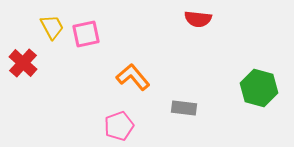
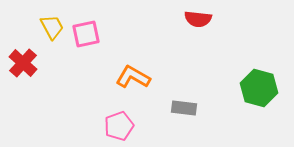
orange L-shape: rotated 20 degrees counterclockwise
